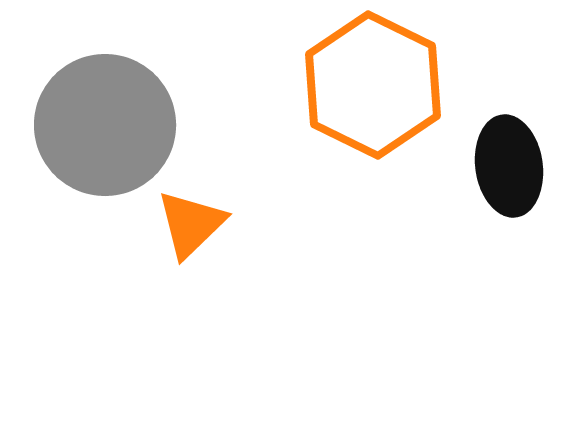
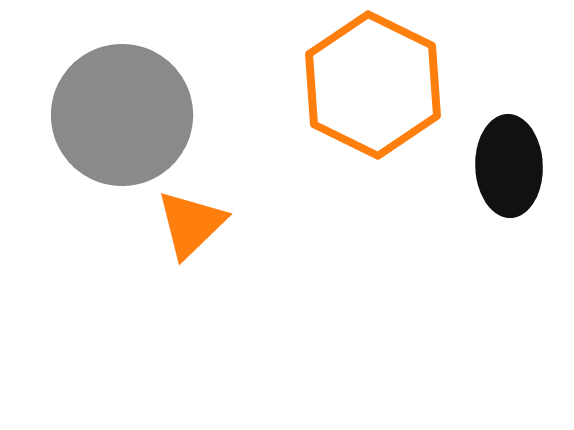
gray circle: moved 17 px right, 10 px up
black ellipse: rotated 6 degrees clockwise
